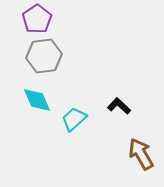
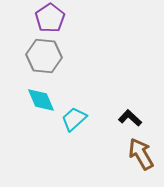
purple pentagon: moved 13 px right, 1 px up
gray hexagon: rotated 12 degrees clockwise
cyan diamond: moved 4 px right
black L-shape: moved 11 px right, 12 px down
